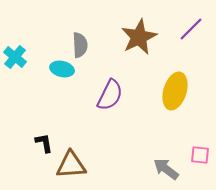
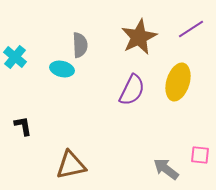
purple line: rotated 12 degrees clockwise
yellow ellipse: moved 3 px right, 9 px up
purple semicircle: moved 22 px right, 5 px up
black L-shape: moved 21 px left, 17 px up
brown triangle: rotated 8 degrees counterclockwise
